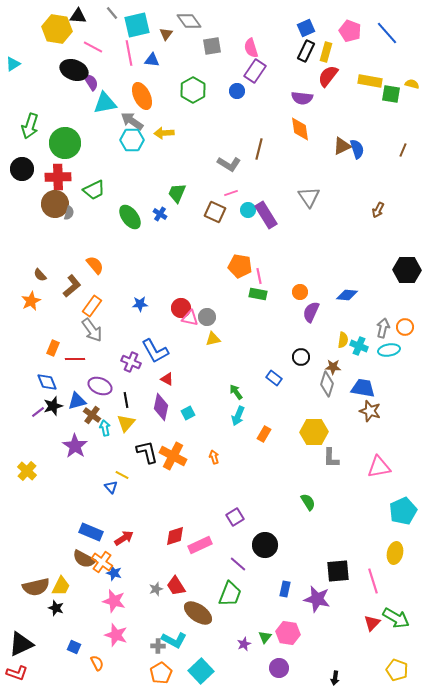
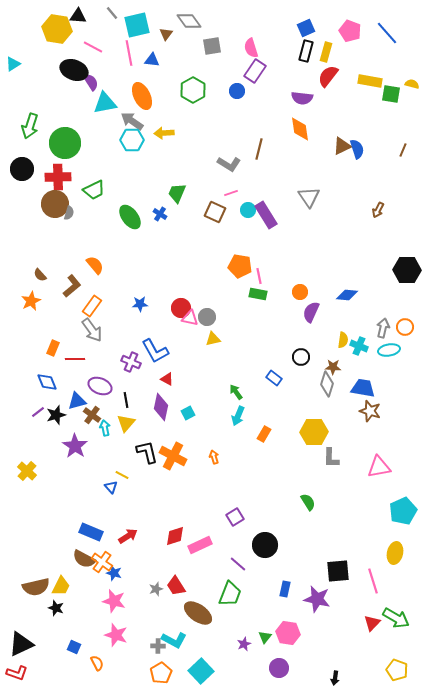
black rectangle at (306, 51): rotated 10 degrees counterclockwise
black star at (53, 406): moved 3 px right, 9 px down
red arrow at (124, 538): moved 4 px right, 2 px up
